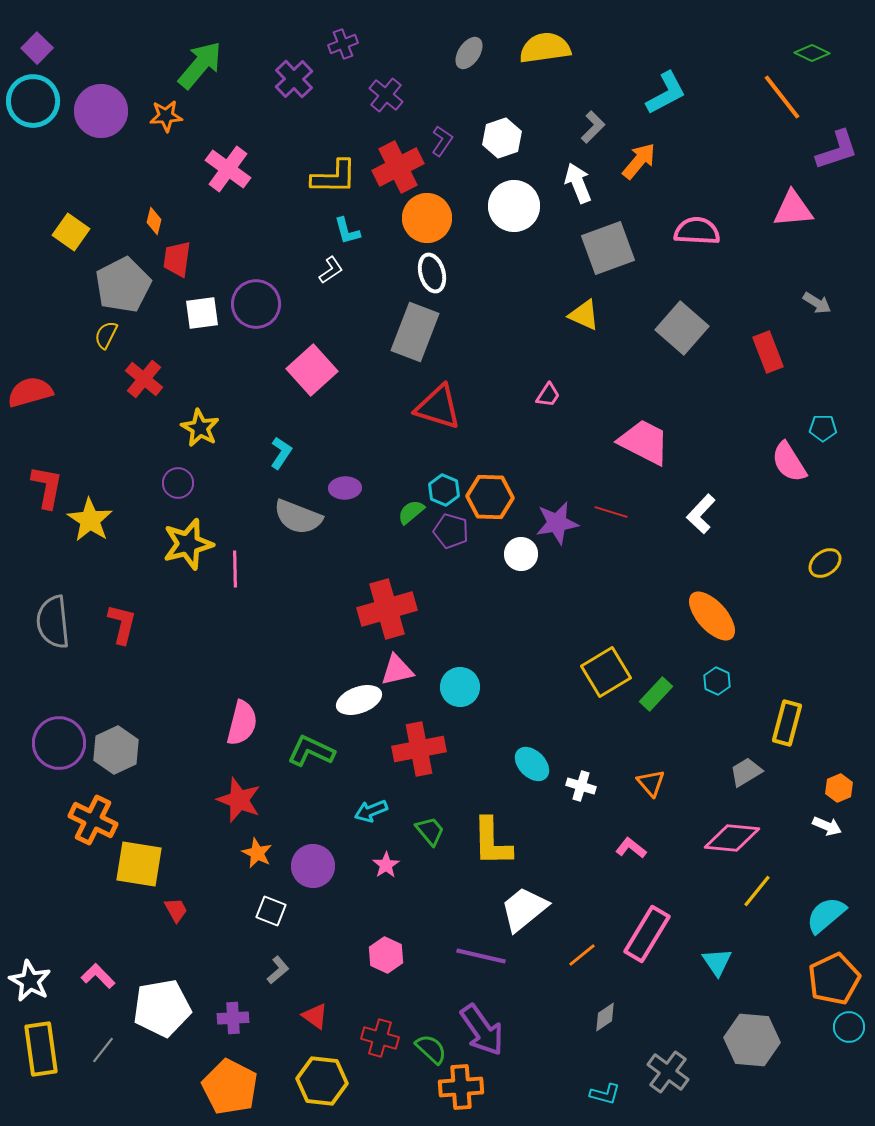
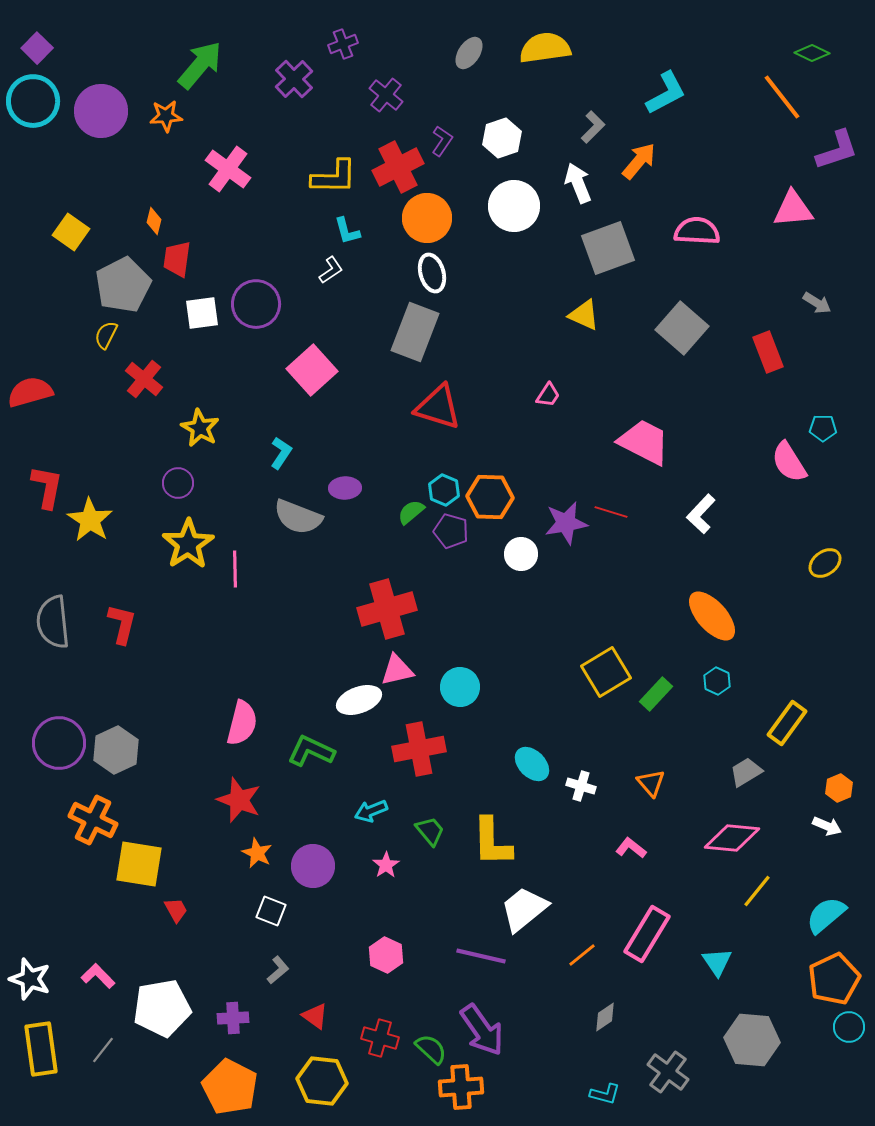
purple star at (557, 523): moved 9 px right
yellow star at (188, 544): rotated 18 degrees counterclockwise
yellow rectangle at (787, 723): rotated 21 degrees clockwise
white star at (30, 981): moved 2 px up; rotated 9 degrees counterclockwise
